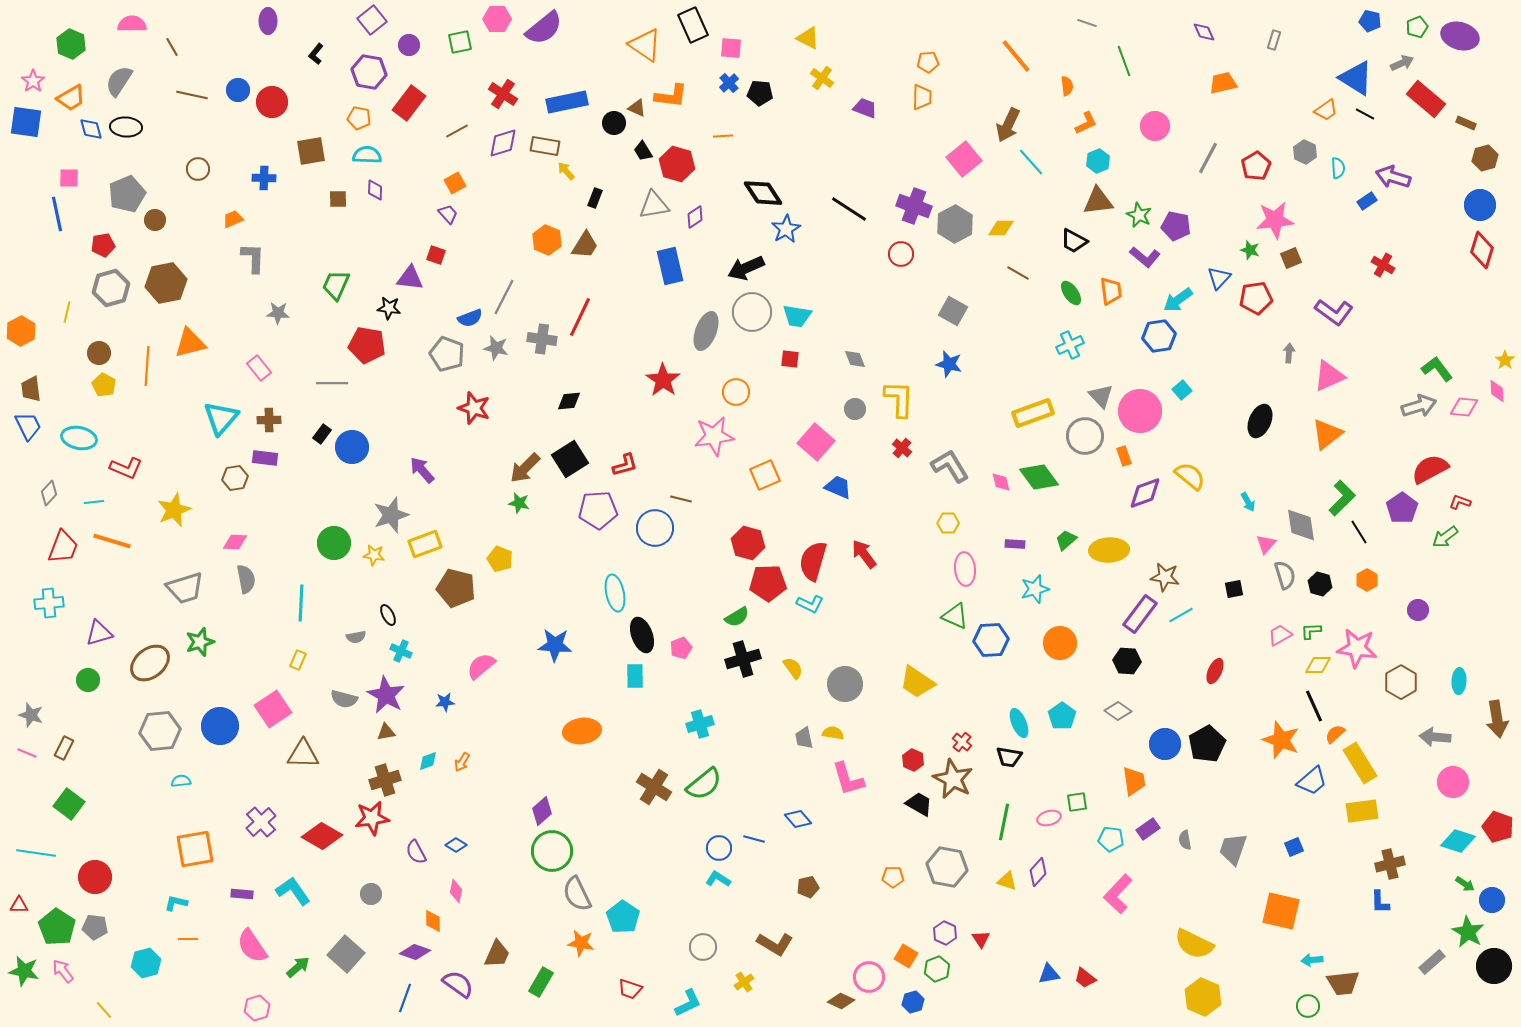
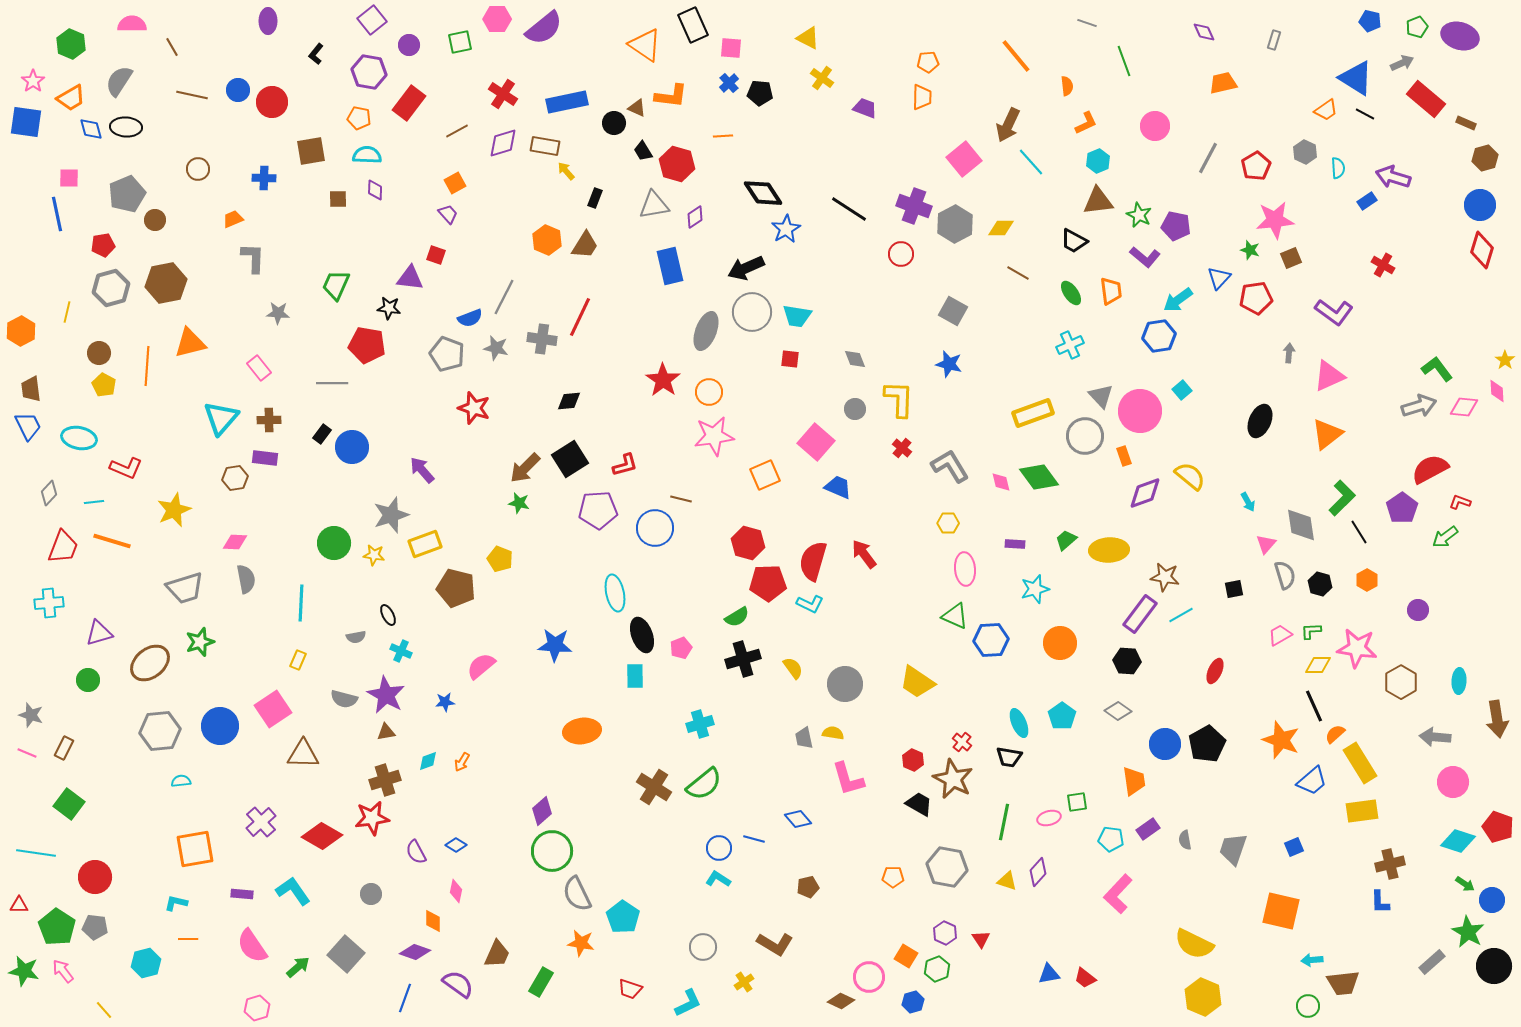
orange circle at (736, 392): moved 27 px left
